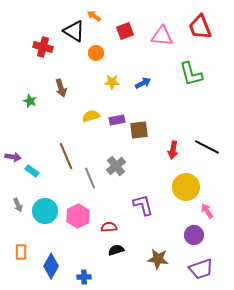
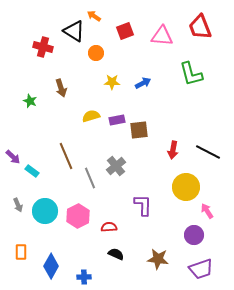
black line: moved 1 px right, 5 px down
purple arrow: rotated 35 degrees clockwise
purple L-shape: rotated 15 degrees clockwise
black semicircle: moved 4 px down; rotated 42 degrees clockwise
